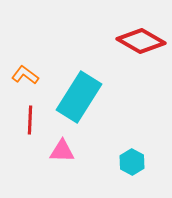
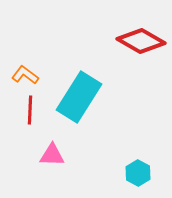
red line: moved 10 px up
pink triangle: moved 10 px left, 4 px down
cyan hexagon: moved 6 px right, 11 px down
